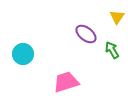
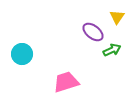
purple ellipse: moved 7 px right, 2 px up
green arrow: rotated 96 degrees clockwise
cyan circle: moved 1 px left
